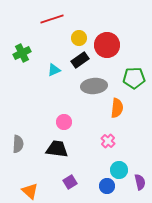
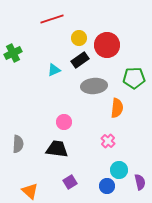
green cross: moved 9 px left
